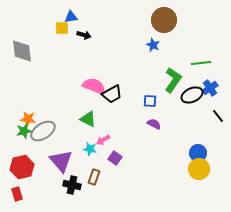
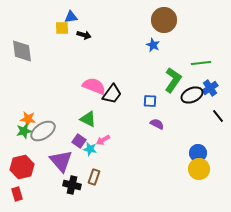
black trapezoid: rotated 25 degrees counterclockwise
purple semicircle: moved 3 px right
purple square: moved 36 px left, 17 px up
